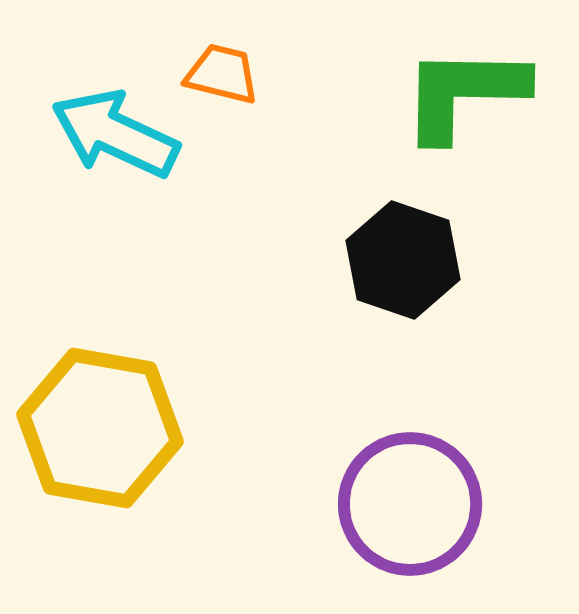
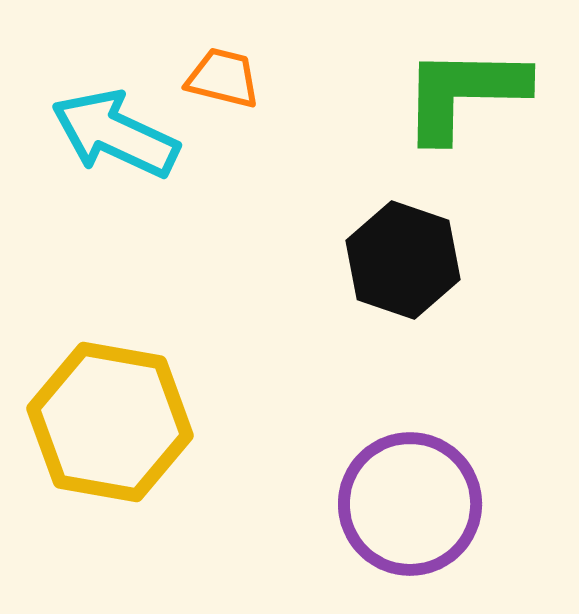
orange trapezoid: moved 1 px right, 4 px down
yellow hexagon: moved 10 px right, 6 px up
